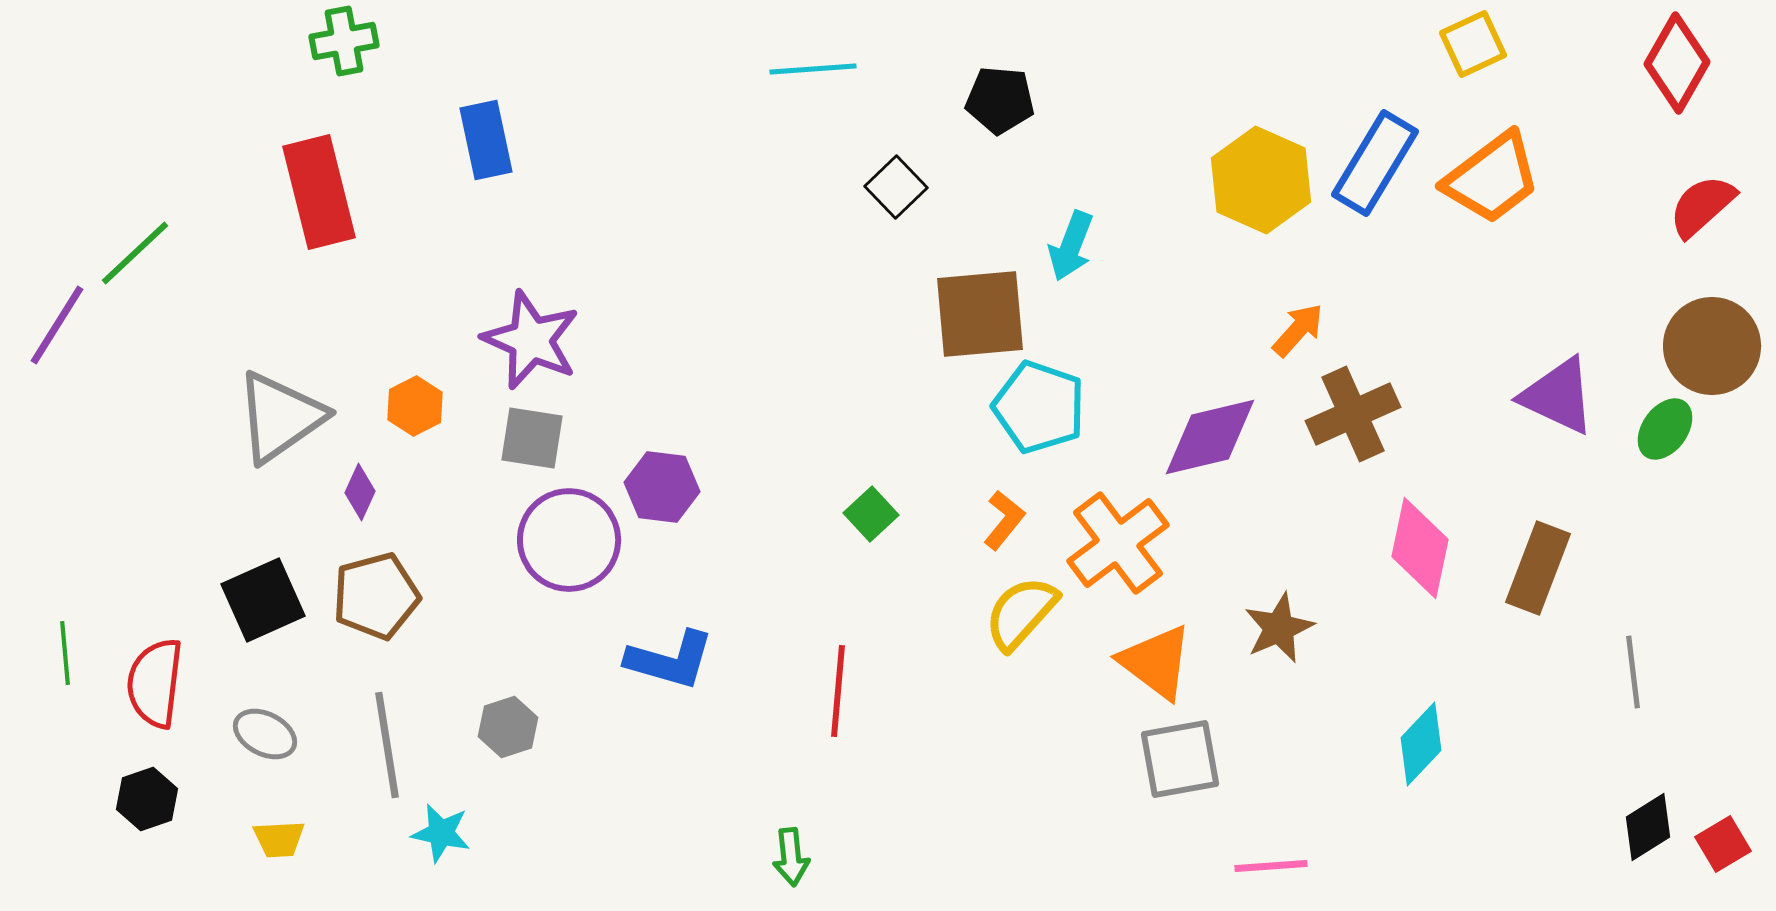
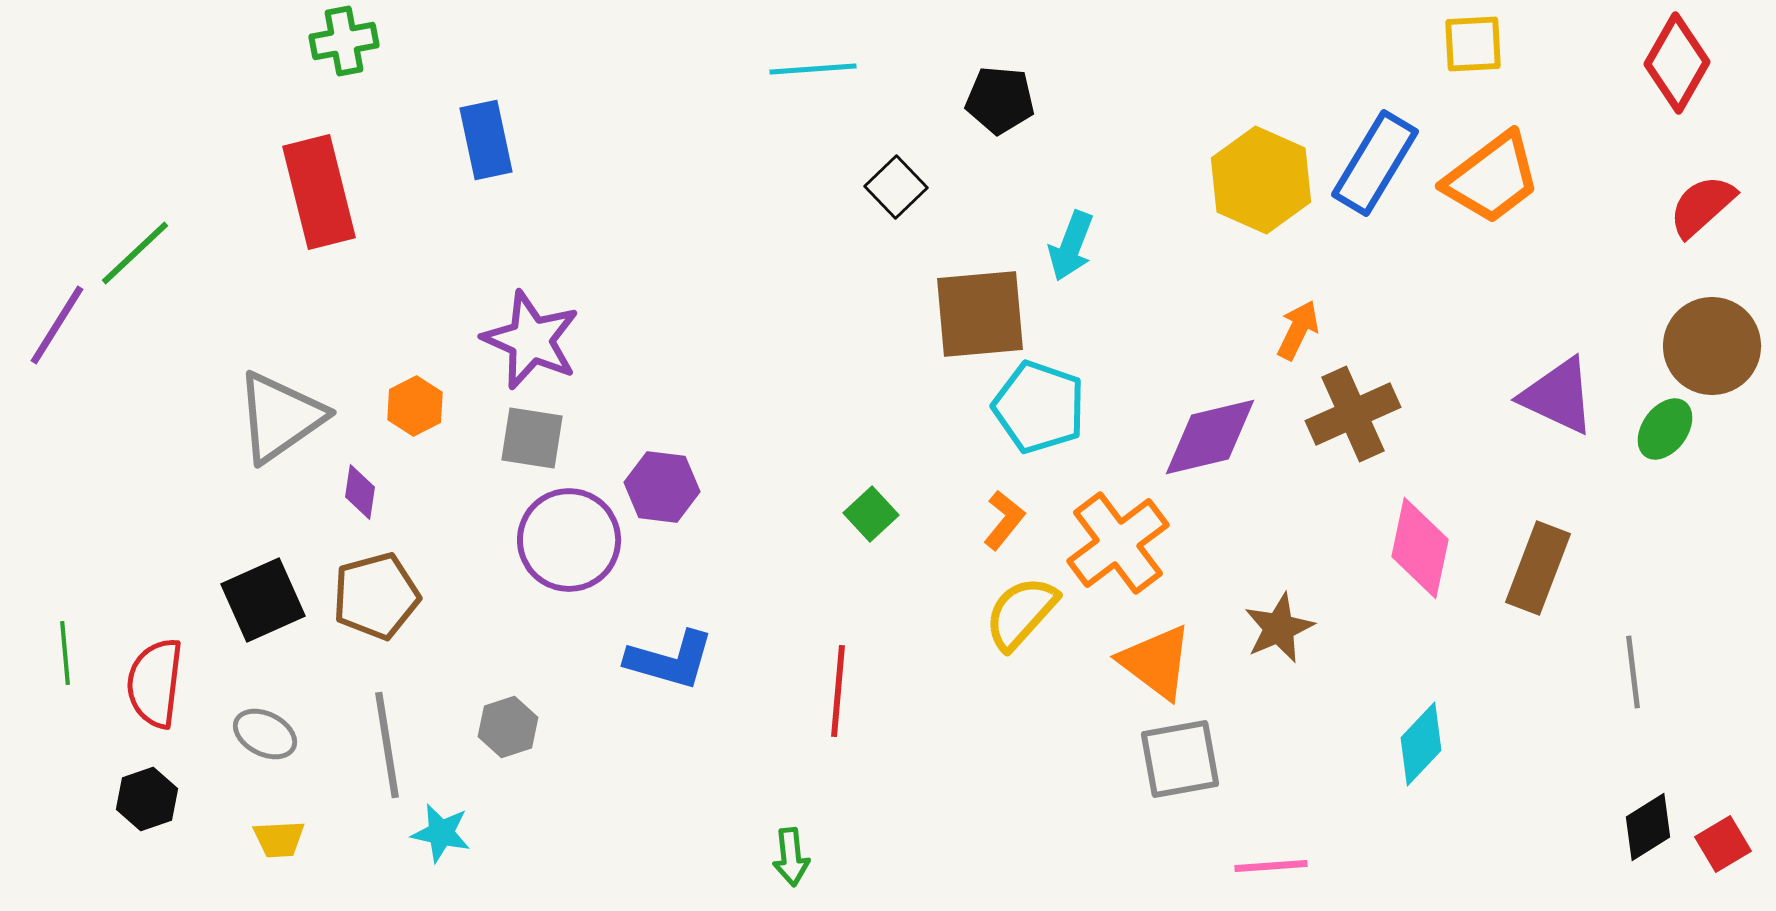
yellow square at (1473, 44): rotated 22 degrees clockwise
orange arrow at (1298, 330): rotated 16 degrees counterclockwise
purple diamond at (360, 492): rotated 16 degrees counterclockwise
